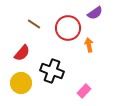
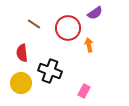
red semicircle: rotated 132 degrees clockwise
black cross: moved 2 px left
pink rectangle: rotated 16 degrees counterclockwise
